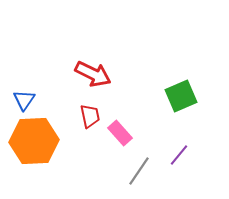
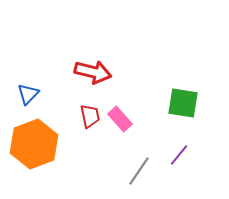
red arrow: moved 2 px up; rotated 12 degrees counterclockwise
green square: moved 2 px right, 7 px down; rotated 32 degrees clockwise
blue triangle: moved 4 px right, 6 px up; rotated 10 degrees clockwise
pink rectangle: moved 14 px up
orange hexagon: moved 3 px down; rotated 18 degrees counterclockwise
